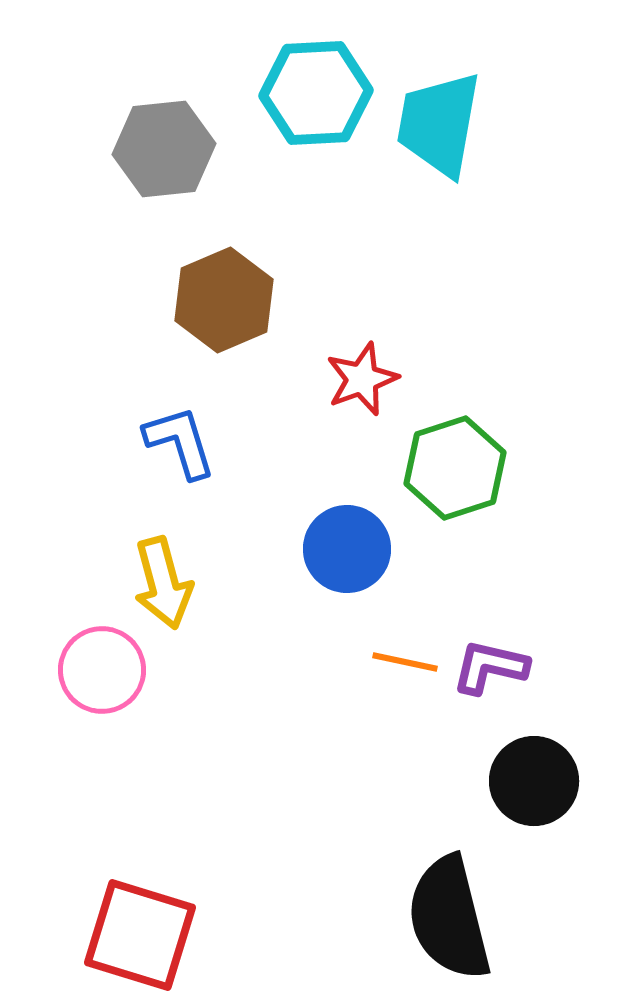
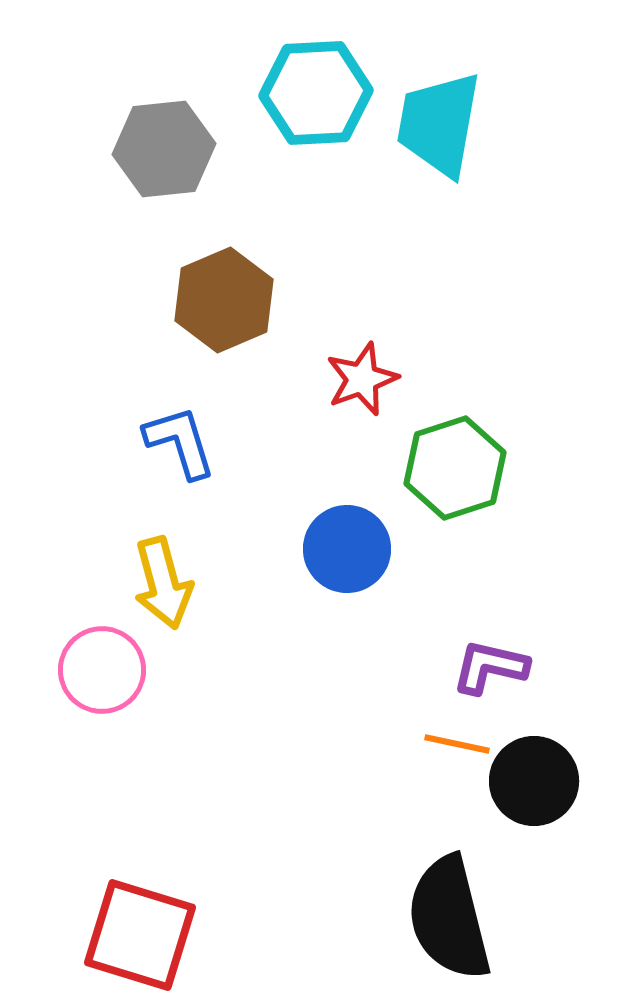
orange line: moved 52 px right, 82 px down
